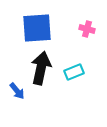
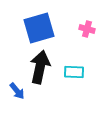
blue square: moved 2 px right; rotated 12 degrees counterclockwise
black arrow: moved 1 px left, 1 px up
cyan rectangle: rotated 24 degrees clockwise
